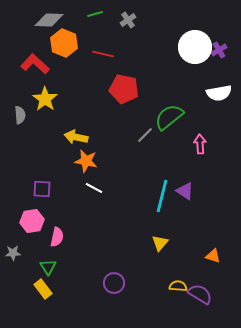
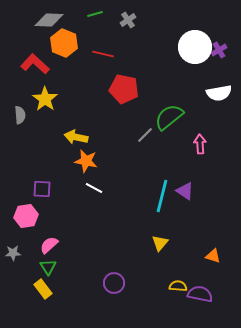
pink hexagon: moved 6 px left, 5 px up
pink semicircle: moved 8 px left, 8 px down; rotated 144 degrees counterclockwise
purple semicircle: rotated 20 degrees counterclockwise
